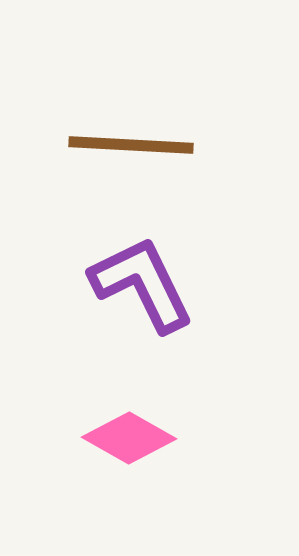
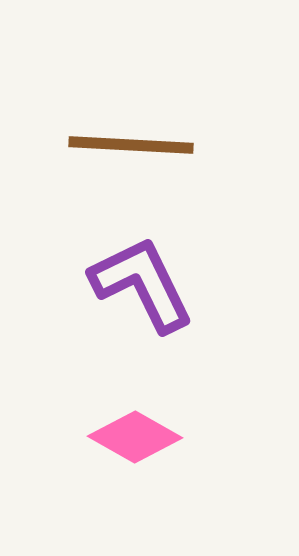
pink diamond: moved 6 px right, 1 px up
